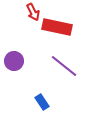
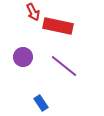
red rectangle: moved 1 px right, 1 px up
purple circle: moved 9 px right, 4 px up
blue rectangle: moved 1 px left, 1 px down
